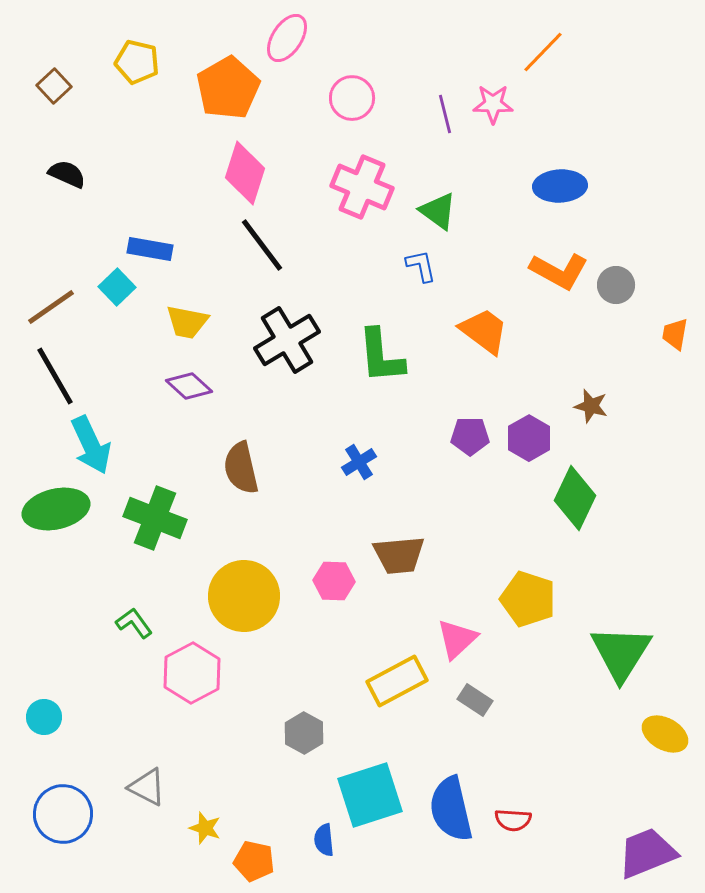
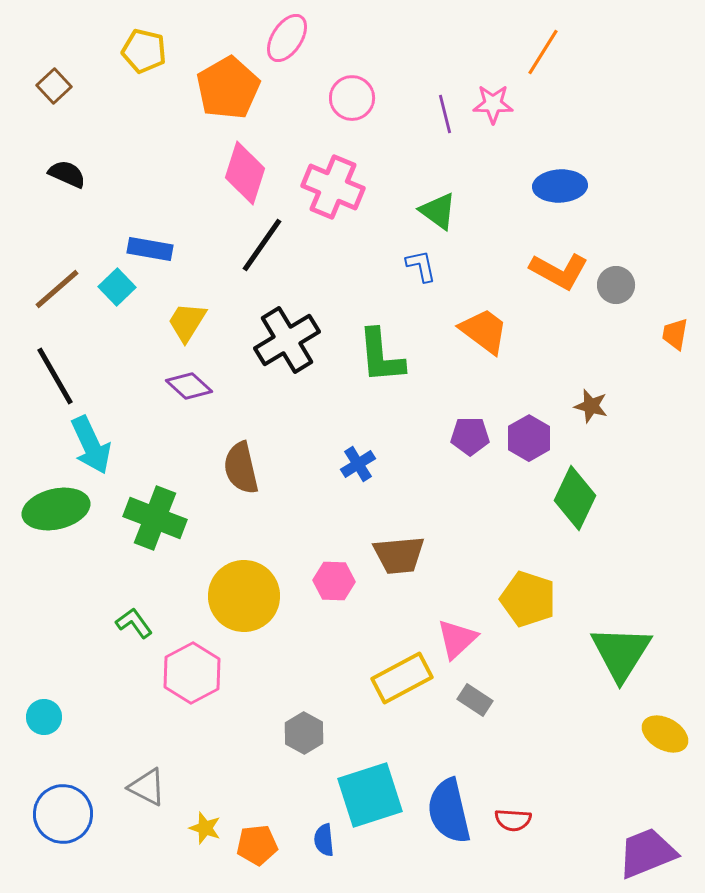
orange line at (543, 52): rotated 12 degrees counterclockwise
yellow pentagon at (137, 62): moved 7 px right, 11 px up
pink cross at (362, 187): moved 29 px left
black line at (262, 245): rotated 72 degrees clockwise
brown line at (51, 307): moved 6 px right, 18 px up; rotated 6 degrees counterclockwise
yellow trapezoid at (187, 322): rotated 111 degrees clockwise
blue cross at (359, 462): moved 1 px left, 2 px down
yellow rectangle at (397, 681): moved 5 px right, 3 px up
blue semicircle at (451, 809): moved 2 px left, 2 px down
orange pentagon at (254, 861): moved 3 px right, 16 px up; rotated 18 degrees counterclockwise
